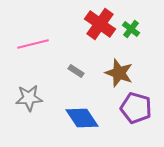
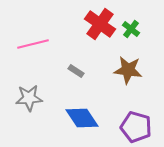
brown star: moved 9 px right, 3 px up; rotated 12 degrees counterclockwise
purple pentagon: moved 19 px down
